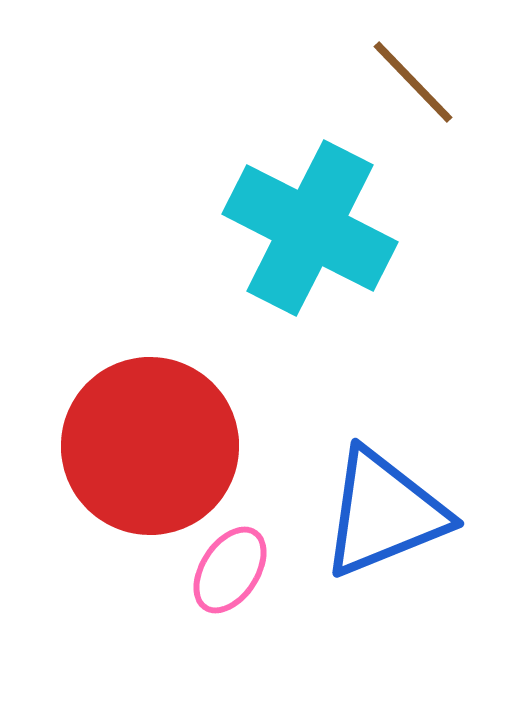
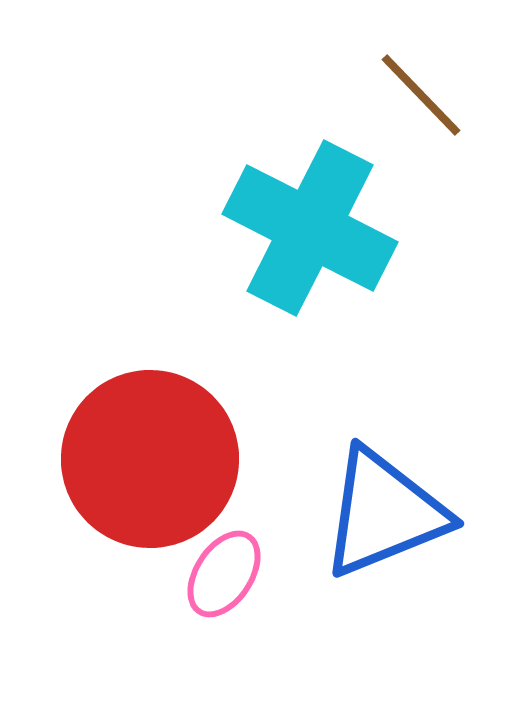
brown line: moved 8 px right, 13 px down
red circle: moved 13 px down
pink ellipse: moved 6 px left, 4 px down
